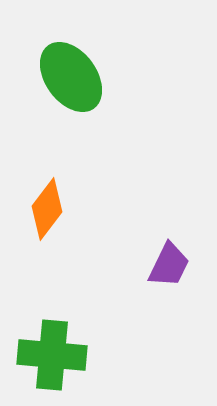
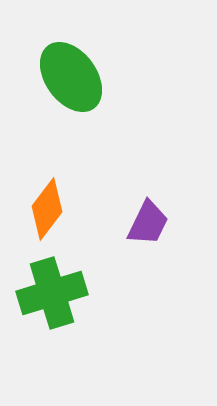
purple trapezoid: moved 21 px left, 42 px up
green cross: moved 62 px up; rotated 22 degrees counterclockwise
